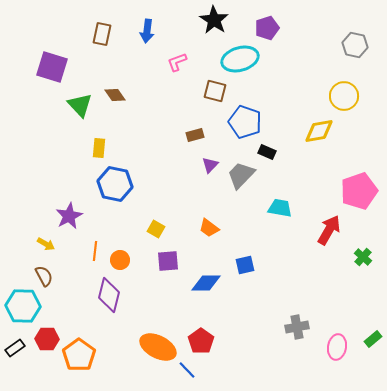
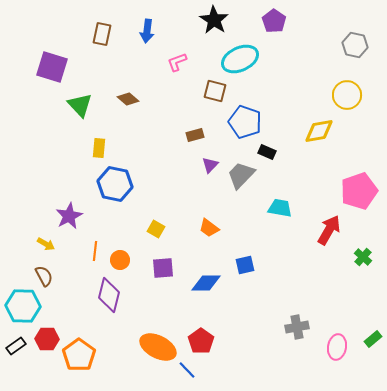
purple pentagon at (267, 28): moved 7 px right, 7 px up; rotated 20 degrees counterclockwise
cyan ellipse at (240, 59): rotated 9 degrees counterclockwise
brown diamond at (115, 95): moved 13 px right, 4 px down; rotated 15 degrees counterclockwise
yellow circle at (344, 96): moved 3 px right, 1 px up
purple square at (168, 261): moved 5 px left, 7 px down
black rectangle at (15, 348): moved 1 px right, 2 px up
